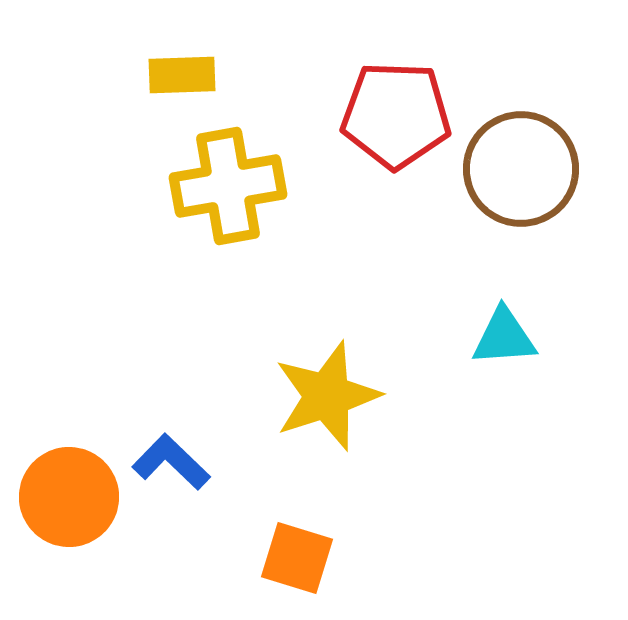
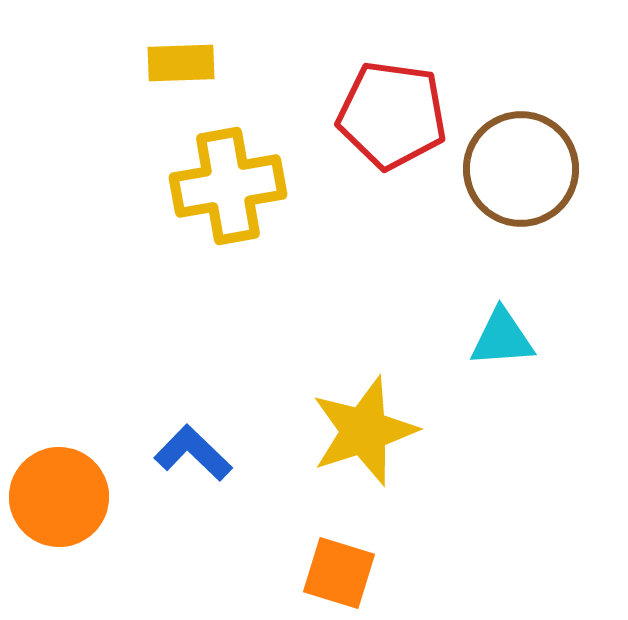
yellow rectangle: moved 1 px left, 12 px up
red pentagon: moved 4 px left; rotated 6 degrees clockwise
cyan triangle: moved 2 px left, 1 px down
yellow star: moved 37 px right, 35 px down
blue L-shape: moved 22 px right, 9 px up
orange circle: moved 10 px left
orange square: moved 42 px right, 15 px down
